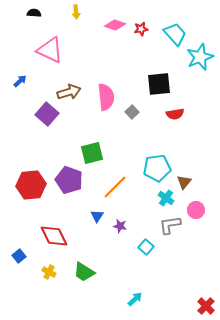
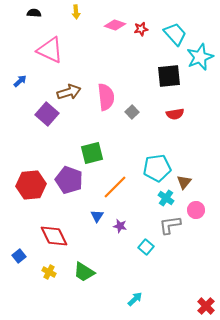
black square: moved 10 px right, 8 px up
